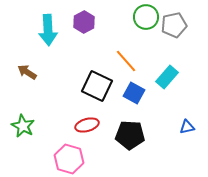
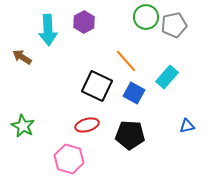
brown arrow: moved 5 px left, 15 px up
blue triangle: moved 1 px up
